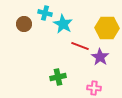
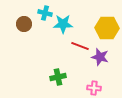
cyan star: rotated 30 degrees counterclockwise
purple star: rotated 18 degrees counterclockwise
